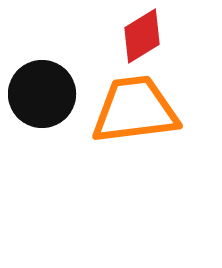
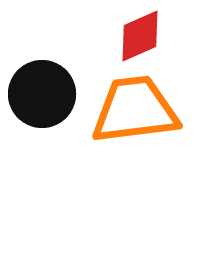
red diamond: moved 2 px left; rotated 8 degrees clockwise
